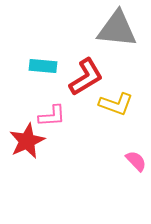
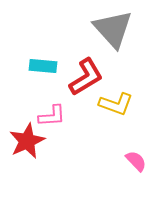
gray triangle: moved 4 px left; rotated 42 degrees clockwise
